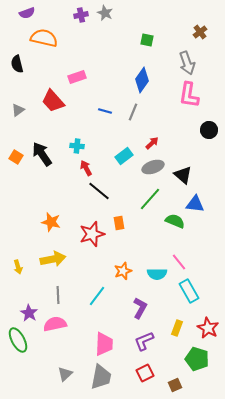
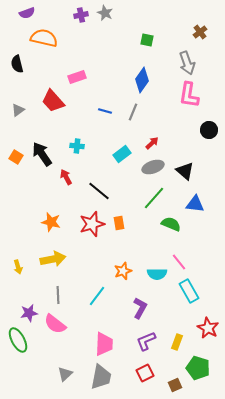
cyan rectangle at (124, 156): moved 2 px left, 2 px up
red arrow at (86, 168): moved 20 px left, 9 px down
black triangle at (183, 175): moved 2 px right, 4 px up
green line at (150, 199): moved 4 px right, 1 px up
green semicircle at (175, 221): moved 4 px left, 3 px down
red star at (92, 234): moved 10 px up
purple star at (29, 313): rotated 30 degrees clockwise
pink semicircle at (55, 324): rotated 130 degrees counterclockwise
yellow rectangle at (177, 328): moved 14 px down
purple L-shape at (144, 341): moved 2 px right
green pentagon at (197, 359): moved 1 px right, 9 px down
